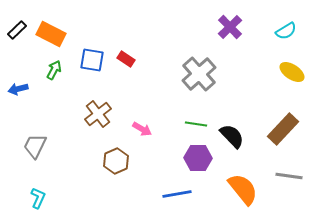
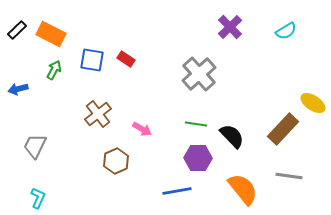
yellow ellipse: moved 21 px right, 31 px down
blue line: moved 3 px up
